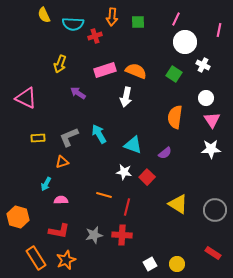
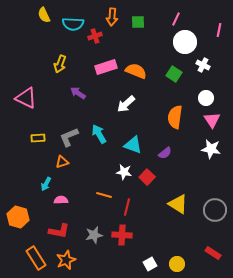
pink rectangle at (105, 70): moved 1 px right, 3 px up
white arrow at (126, 97): moved 7 px down; rotated 36 degrees clockwise
white star at (211, 149): rotated 12 degrees clockwise
